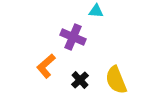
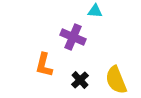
cyan triangle: moved 1 px left
orange L-shape: moved 2 px left, 1 px up; rotated 35 degrees counterclockwise
